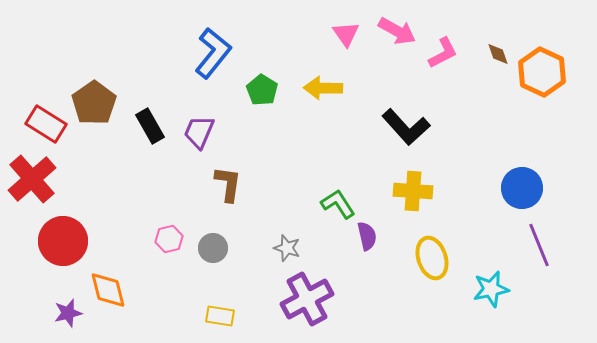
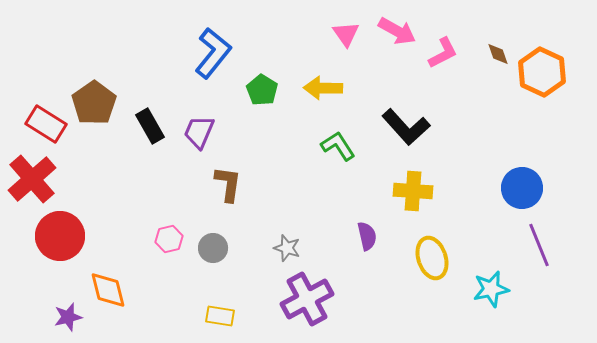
green L-shape: moved 58 px up
red circle: moved 3 px left, 5 px up
purple star: moved 4 px down
